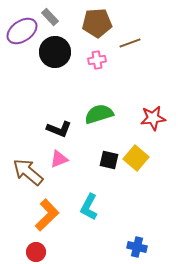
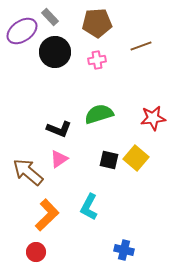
brown line: moved 11 px right, 3 px down
pink triangle: rotated 12 degrees counterclockwise
blue cross: moved 13 px left, 3 px down
